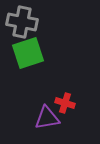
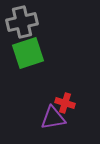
gray cross: rotated 24 degrees counterclockwise
purple triangle: moved 6 px right
